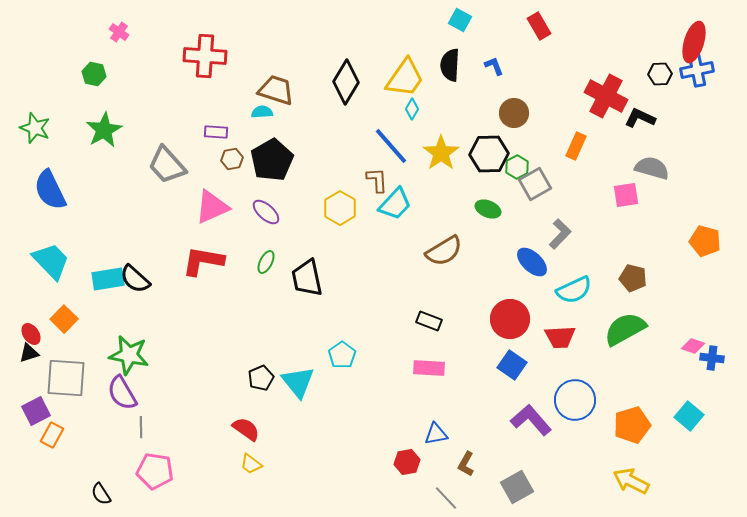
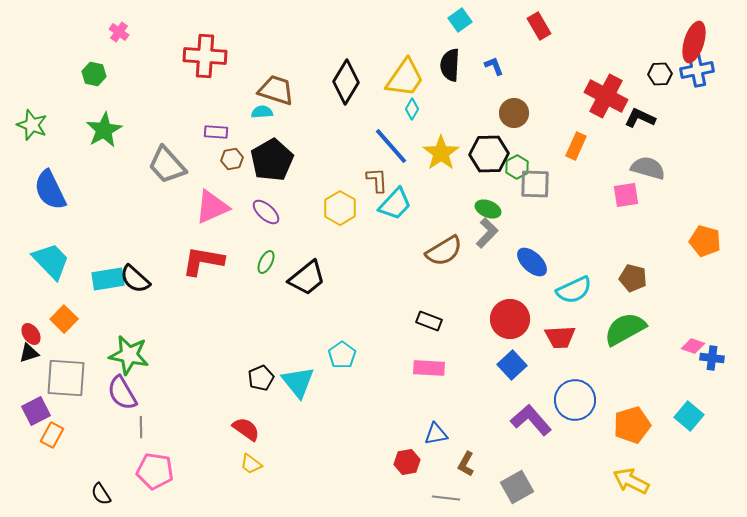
cyan square at (460, 20): rotated 25 degrees clockwise
green star at (35, 128): moved 3 px left, 3 px up
gray semicircle at (652, 168): moved 4 px left
gray square at (535, 184): rotated 32 degrees clockwise
gray L-shape at (560, 234): moved 73 px left, 1 px up
black trapezoid at (307, 278): rotated 117 degrees counterclockwise
blue square at (512, 365): rotated 12 degrees clockwise
gray line at (446, 498): rotated 40 degrees counterclockwise
